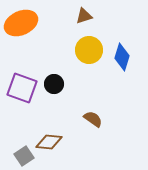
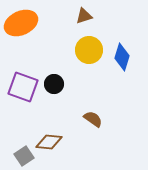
purple square: moved 1 px right, 1 px up
